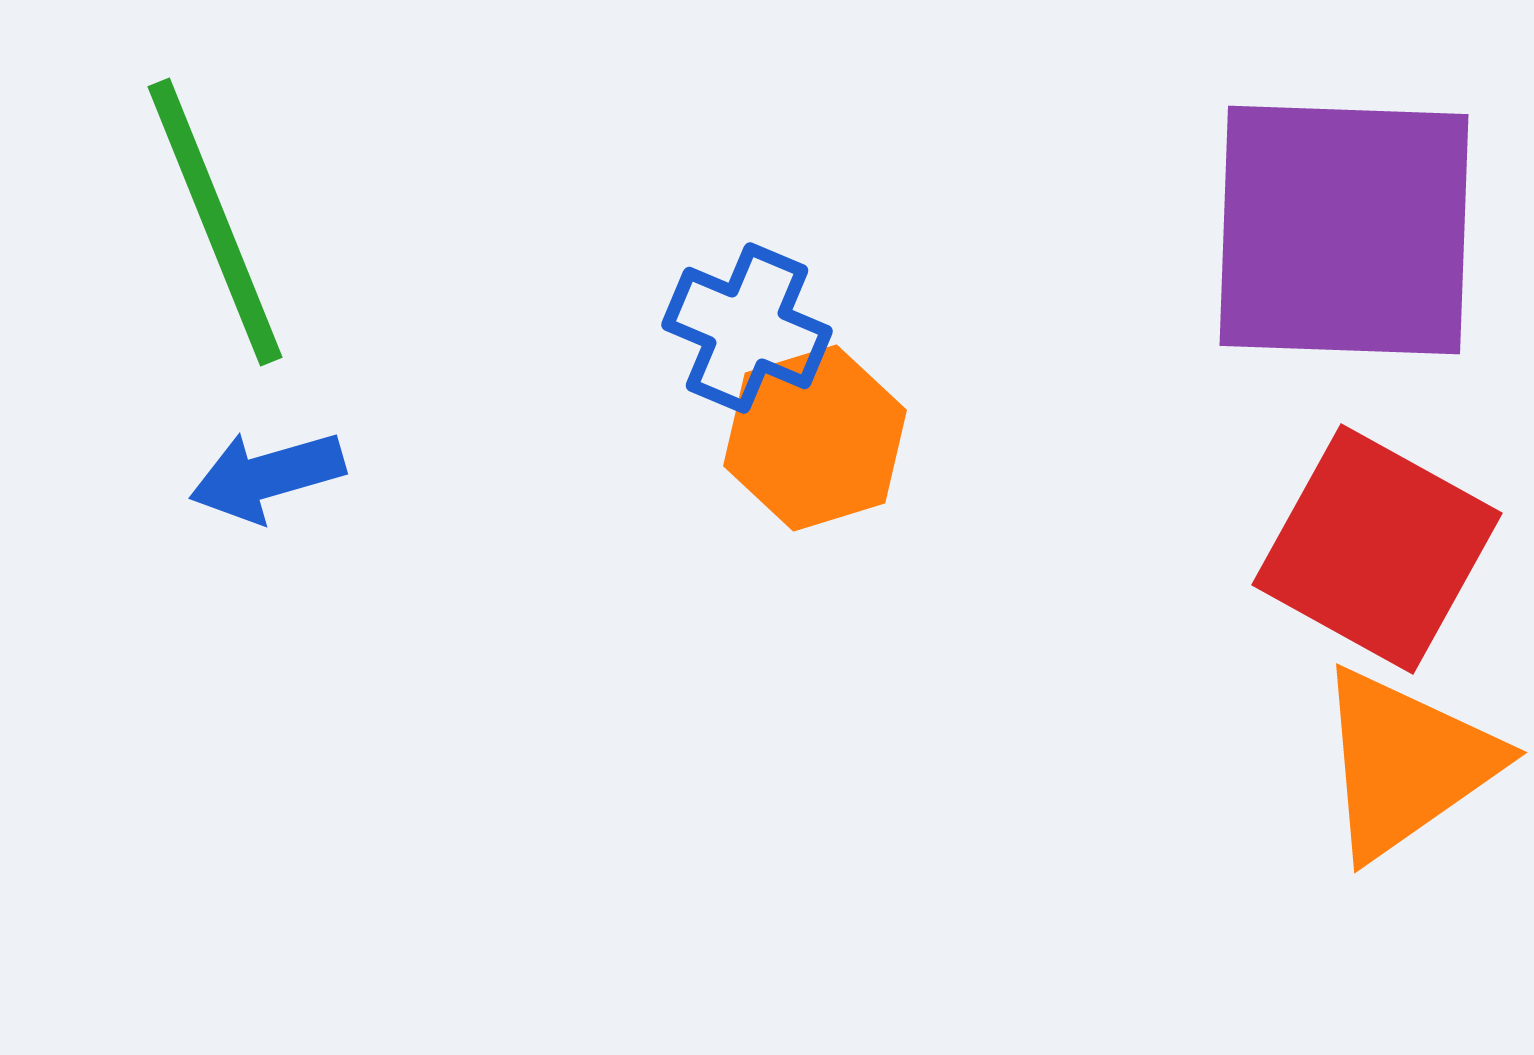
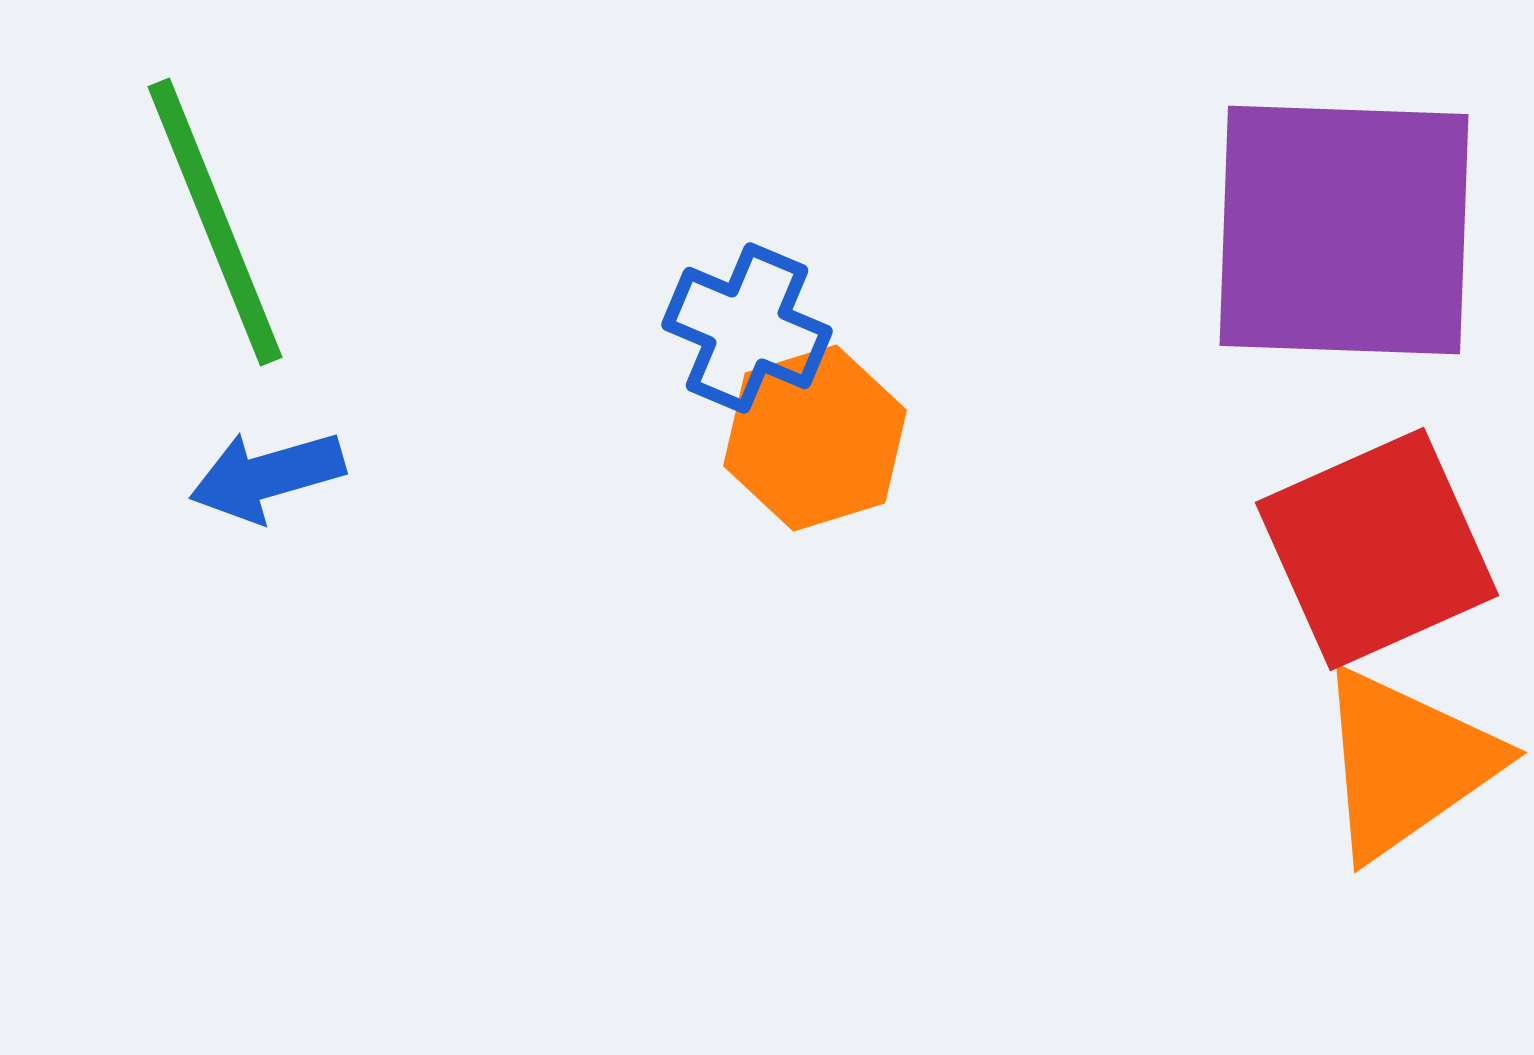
red square: rotated 37 degrees clockwise
